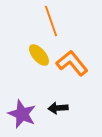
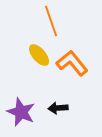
purple star: moved 1 px left, 2 px up
